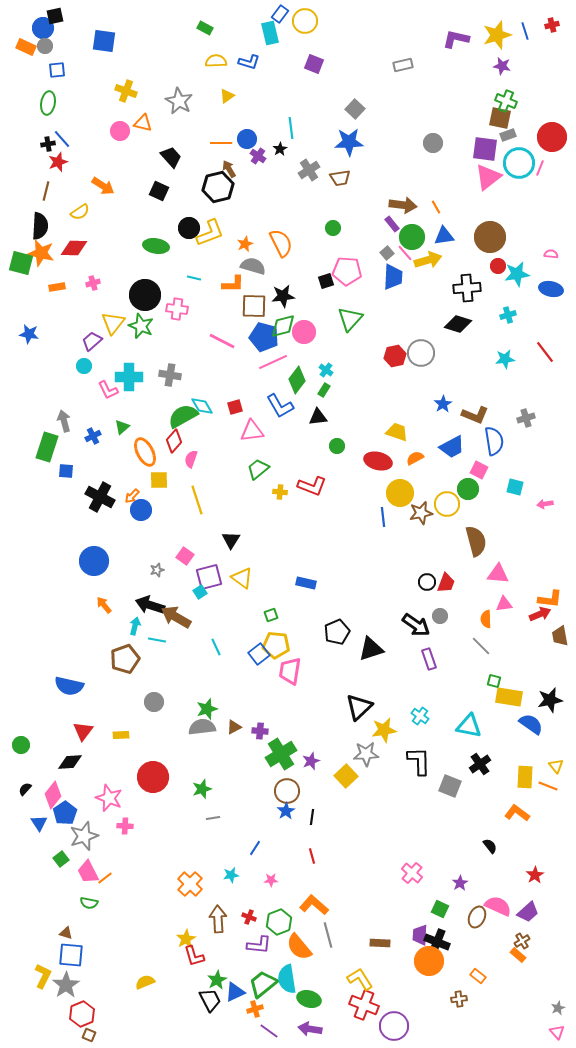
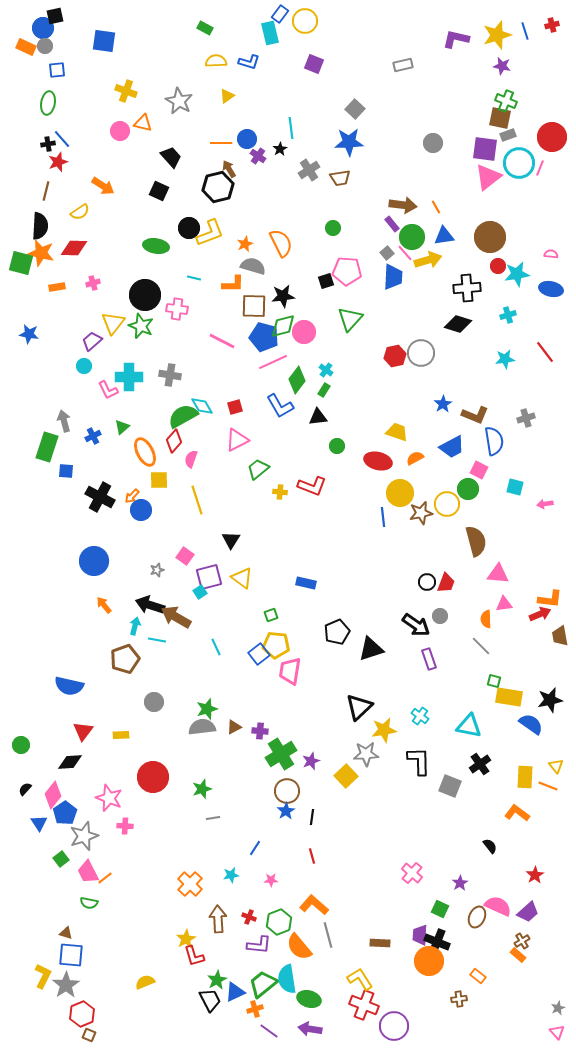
pink triangle at (252, 431): moved 15 px left, 9 px down; rotated 20 degrees counterclockwise
